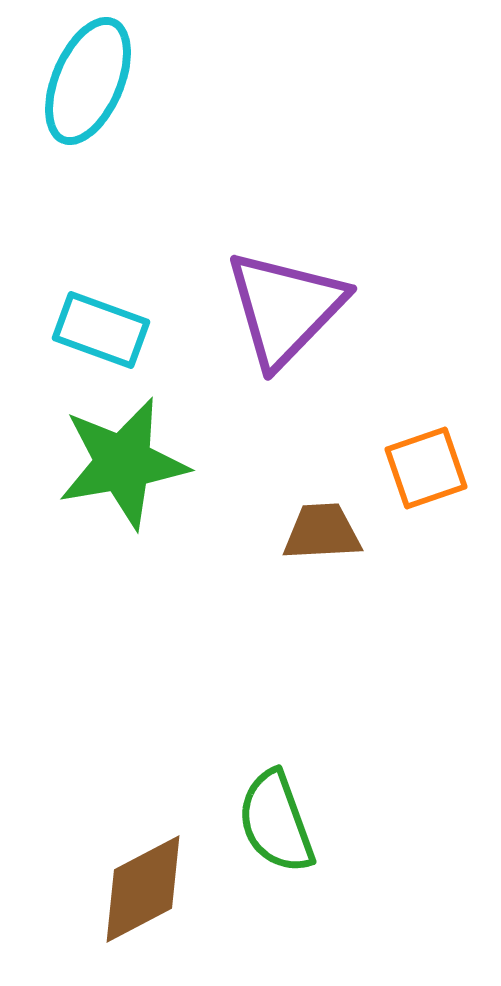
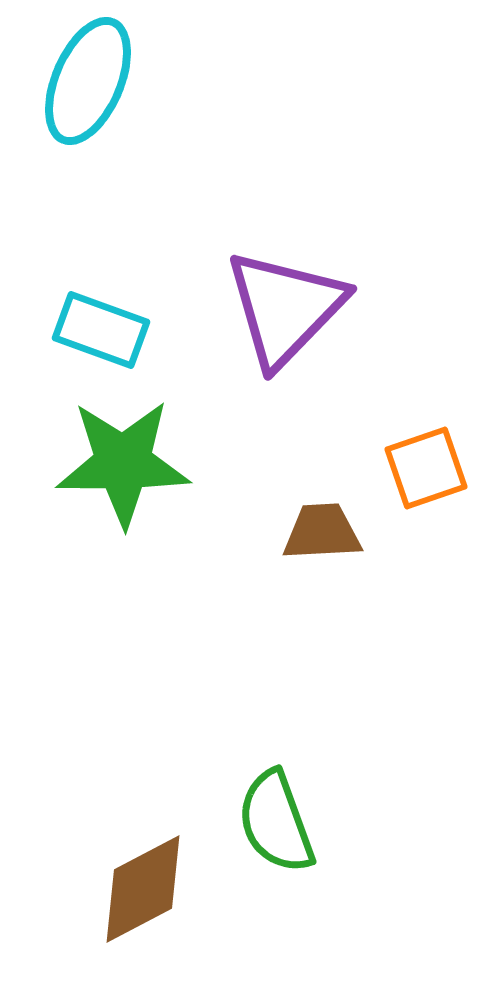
green star: rotated 10 degrees clockwise
